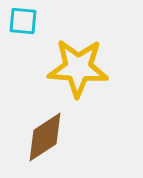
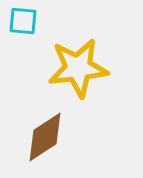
yellow star: rotated 10 degrees counterclockwise
